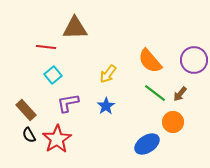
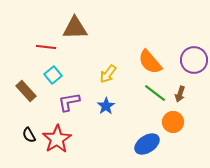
orange semicircle: moved 1 px down
brown arrow: rotated 21 degrees counterclockwise
purple L-shape: moved 1 px right, 1 px up
brown rectangle: moved 19 px up
